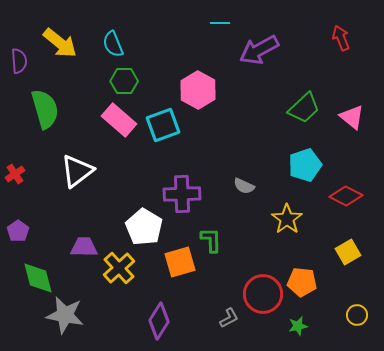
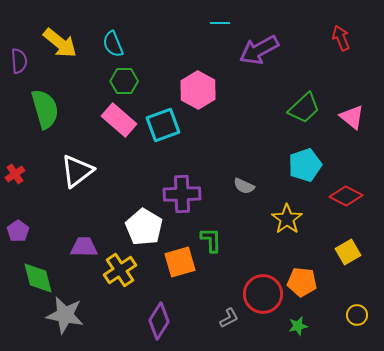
yellow cross: moved 1 px right, 2 px down; rotated 8 degrees clockwise
